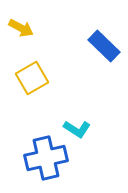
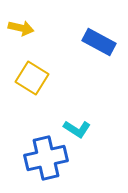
yellow arrow: rotated 15 degrees counterclockwise
blue rectangle: moved 5 px left, 4 px up; rotated 16 degrees counterclockwise
yellow square: rotated 28 degrees counterclockwise
